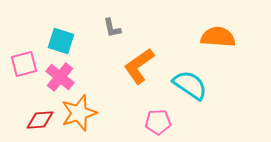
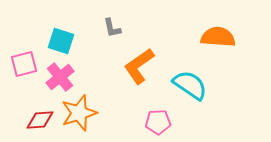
pink cross: rotated 12 degrees clockwise
